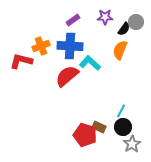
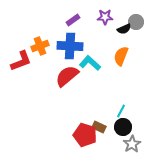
black semicircle: rotated 32 degrees clockwise
orange cross: moved 1 px left
orange semicircle: moved 1 px right, 6 px down
red L-shape: rotated 145 degrees clockwise
